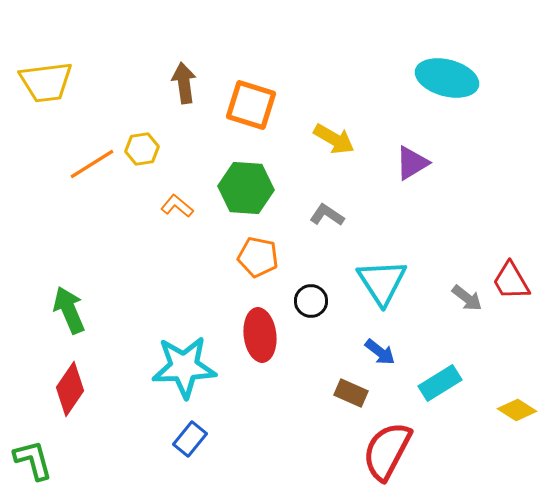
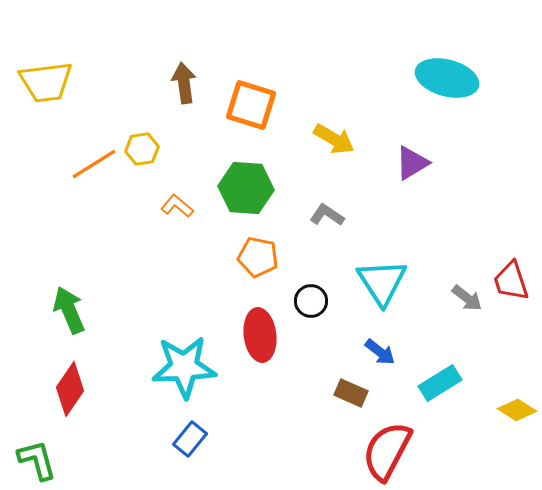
orange line: moved 2 px right
red trapezoid: rotated 12 degrees clockwise
green L-shape: moved 4 px right
